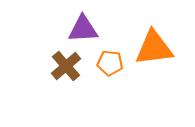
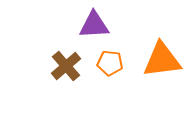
purple triangle: moved 11 px right, 4 px up
orange triangle: moved 8 px right, 12 px down
